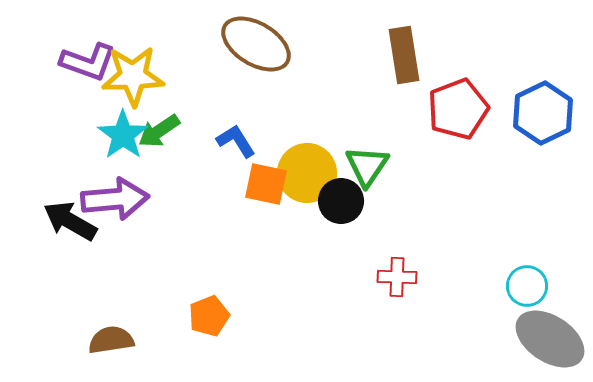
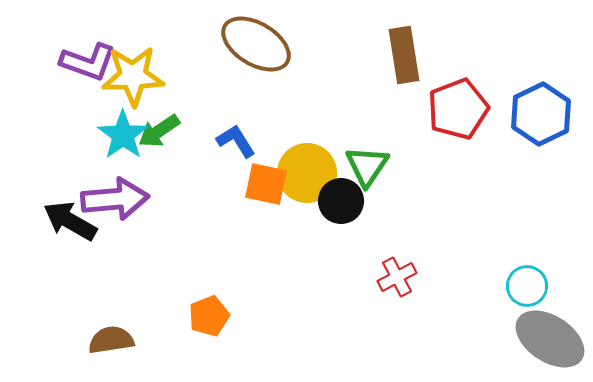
blue hexagon: moved 2 px left, 1 px down
red cross: rotated 30 degrees counterclockwise
